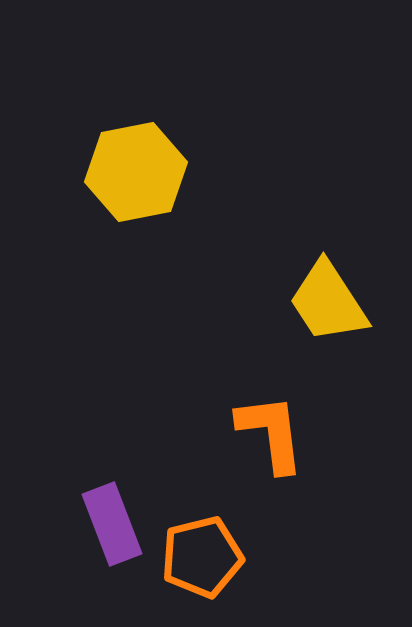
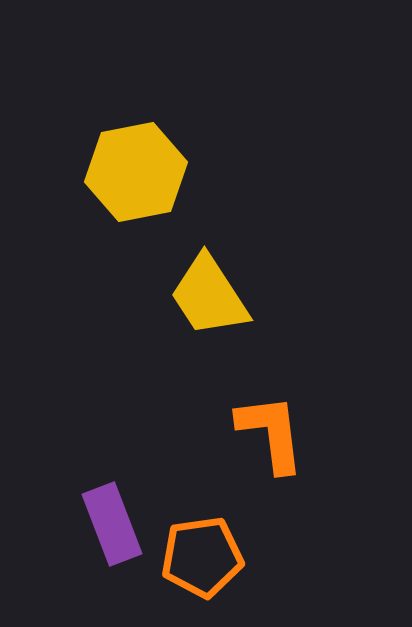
yellow trapezoid: moved 119 px left, 6 px up
orange pentagon: rotated 6 degrees clockwise
